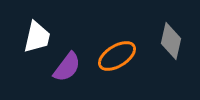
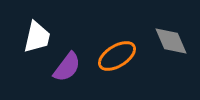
gray diamond: rotated 36 degrees counterclockwise
